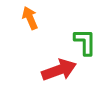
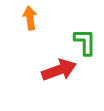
orange arrow: rotated 15 degrees clockwise
